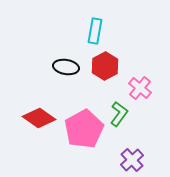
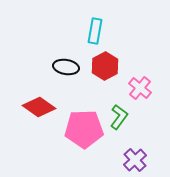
green L-shape: moved 3 px down
red diamond: moved 11 px up
pink pentagon: rotated 27 degrees clockwise
purple cross: moved 3 px right
